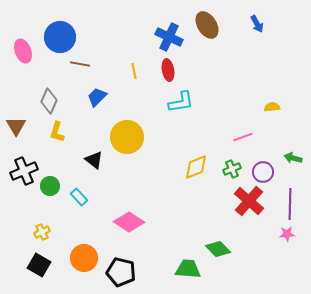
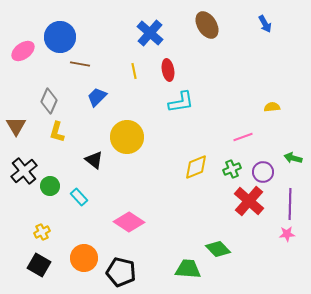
blue arrow: moved 8 px right
blue cross: moved 19 px left, 4 px up; rotated 16 degrees clockwise
pink ellipse: rotated 75 degrees clockwise
black cross: rotated 16 degrees counterclockwise
